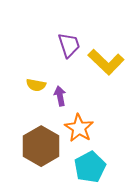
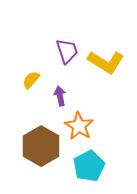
purple trapezoid: moved 2 px left, 6 px down
yellow L-shape: rotated 12 degrees counterclockwise
yellow semicircle: moved 5 px left, 5 px up; rotated 120 degrees clockwise
orange star: moved 2 px up
cyan pentagon: moved 1 px left, 1 px up
